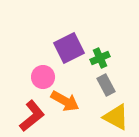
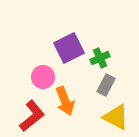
gray rectangle: rotated 55 degrees clockwise
orange arrow: rotated 40 degrees clockwise
